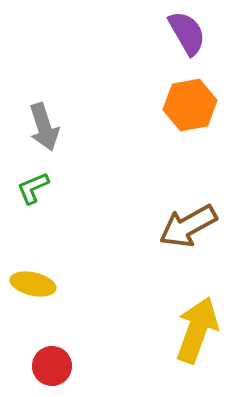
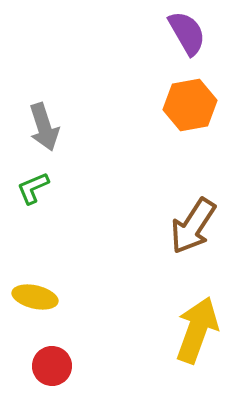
brown arrow: moved 5 px right; rotated 28 degrees counterclockwise
yellow ellipse: moved 2 px right, 13 px down
